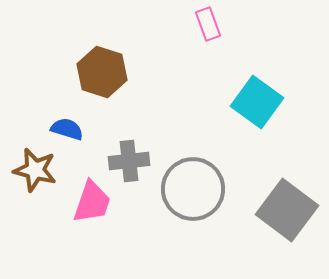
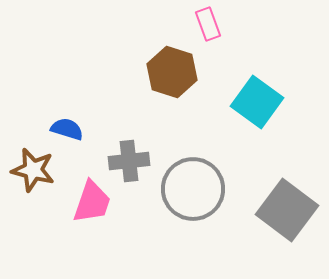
brown hexagon: moved 70 px right
brown star: moved 2 px left
